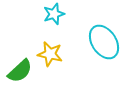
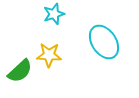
yellow star: moved 1 px left, 1 px down; rotated 10 degrees counterclockwise
